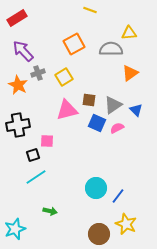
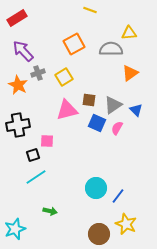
pink semicircle: rotated 32 degrees counterclockwise
